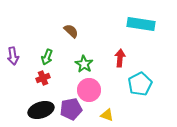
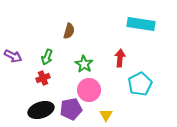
brown semicircle: moved 2 px left; rotated 63 degrees clockwise
purple arrow: rotated 54 degrees counterclockwise
yellow triangle: moved 1 px left; rotated 40 degrees clockwise
